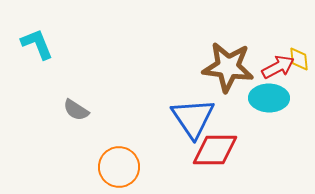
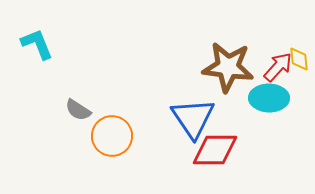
red arrow: rotated 20 degrees counterclockwise
gray semicircle: moved 2 px right
orange circle: moved 7 px left, 31 px up
